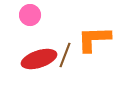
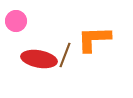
pink circle: moved 14 px left, 6 px down
red ellipse: rotated 28 degrees clockwise
